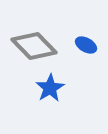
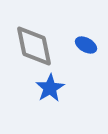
gray diamond: rotated 33 degrees clockwise
